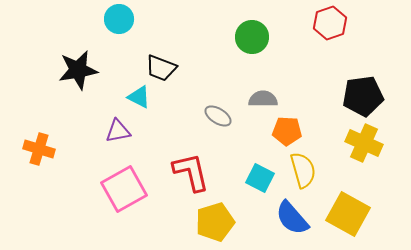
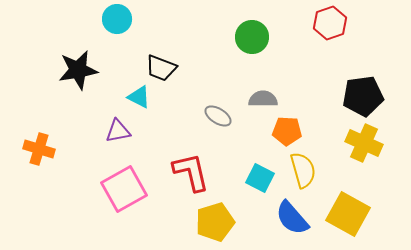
cyan circle: moved 2 px left
